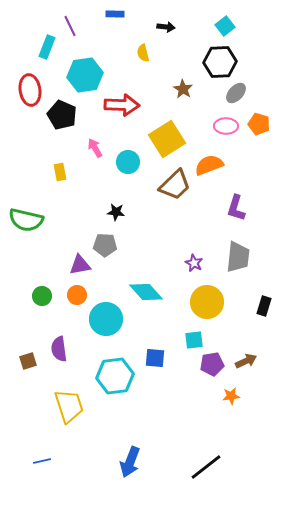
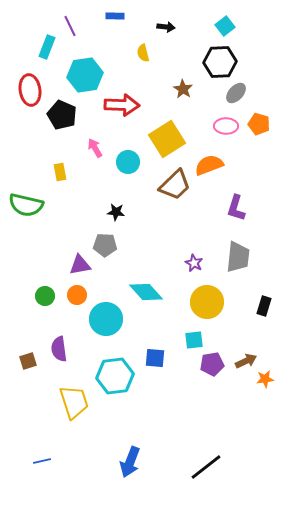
blue rectangle at (115, 14): moved 2 px down
green semicircle at (26, 220): moved 15 px up
green circle at (42, 296): moved 3 px right
orange star at (231, 396): moved 34 px right, 17 px up
yellow trapezoid at (69, 406): moved 5 px right, 4 px up
